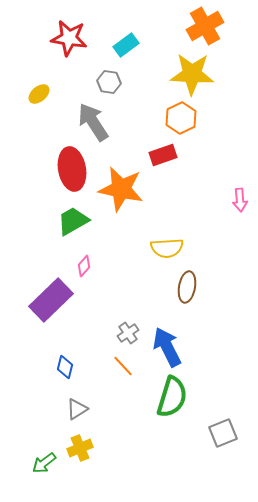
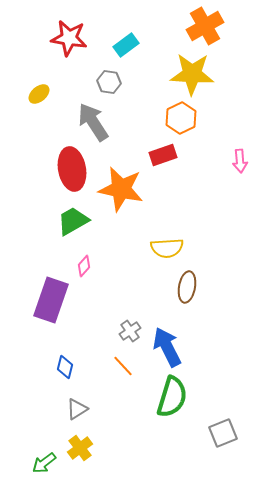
pink arrow: moved 39 px up
purple rectangle: rotated 27 degrees counterclockwise
gray cross: moved 2 px right, 2 px up
yellow cross: rotated 15 degrees counterclockwise
